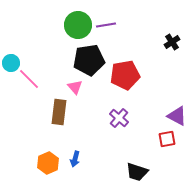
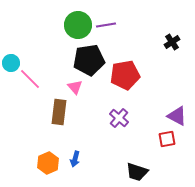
pink line: moved 1 px right
